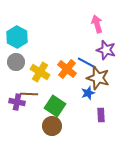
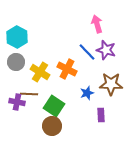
blue line: moved 11 px up; rotated 18 degrees clockwise
orange cross: rotated 12 degrees counterclockwise
brown star: moved 13 px right, 6 px down; rotated 15 degrees counterclockwise
blue star: moved 1 px left
green square: moved 1 px left
